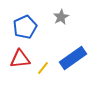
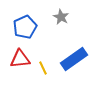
gray star: rotated 14 degrees counterclockwise
blue rectangle: moved 1 px right, 1 px down
yellow line: rotated 64 degrees counterclockwise
